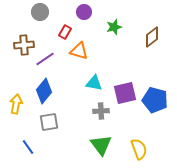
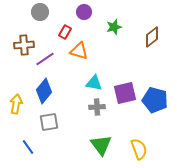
gray cross: moved 4 px left, 4 px up
